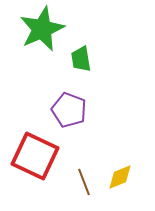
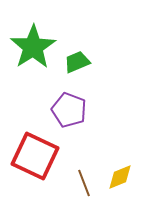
green star: moved 9 px left, 18 px down; rotated 9 degrees counterclockwise
green trapezoid: moved 4 px left, 3 px down; rotated 76 degrees clockwise
brown line: moved 1 px down
